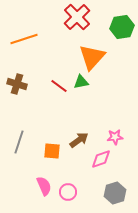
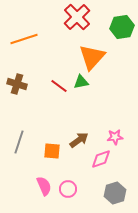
pink circle: moved 3 px up
